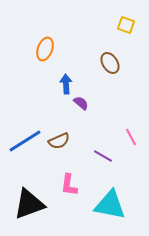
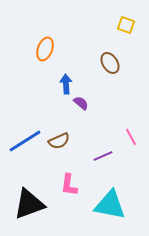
purple line: rotated 54 degrees counterclockwise
